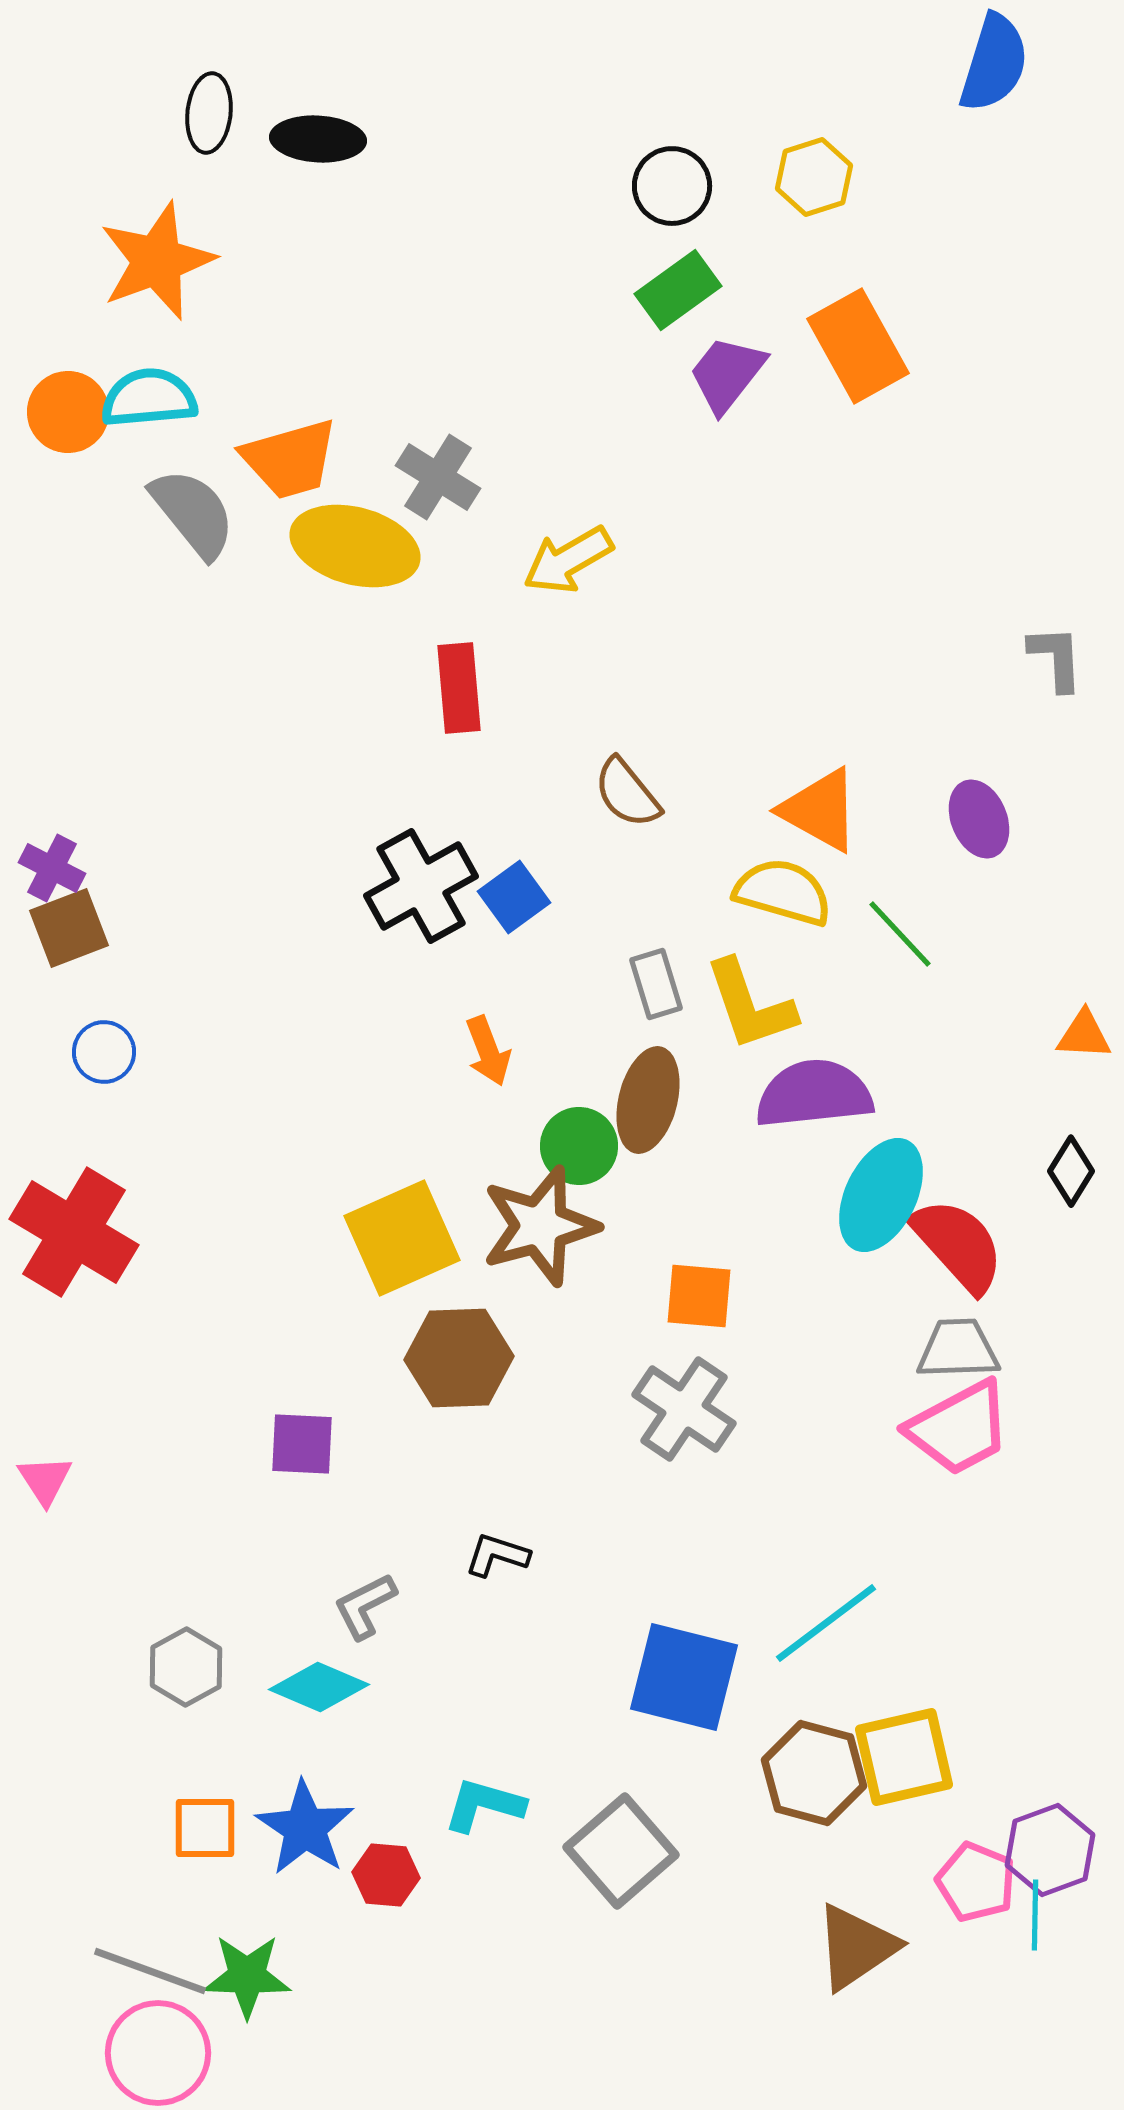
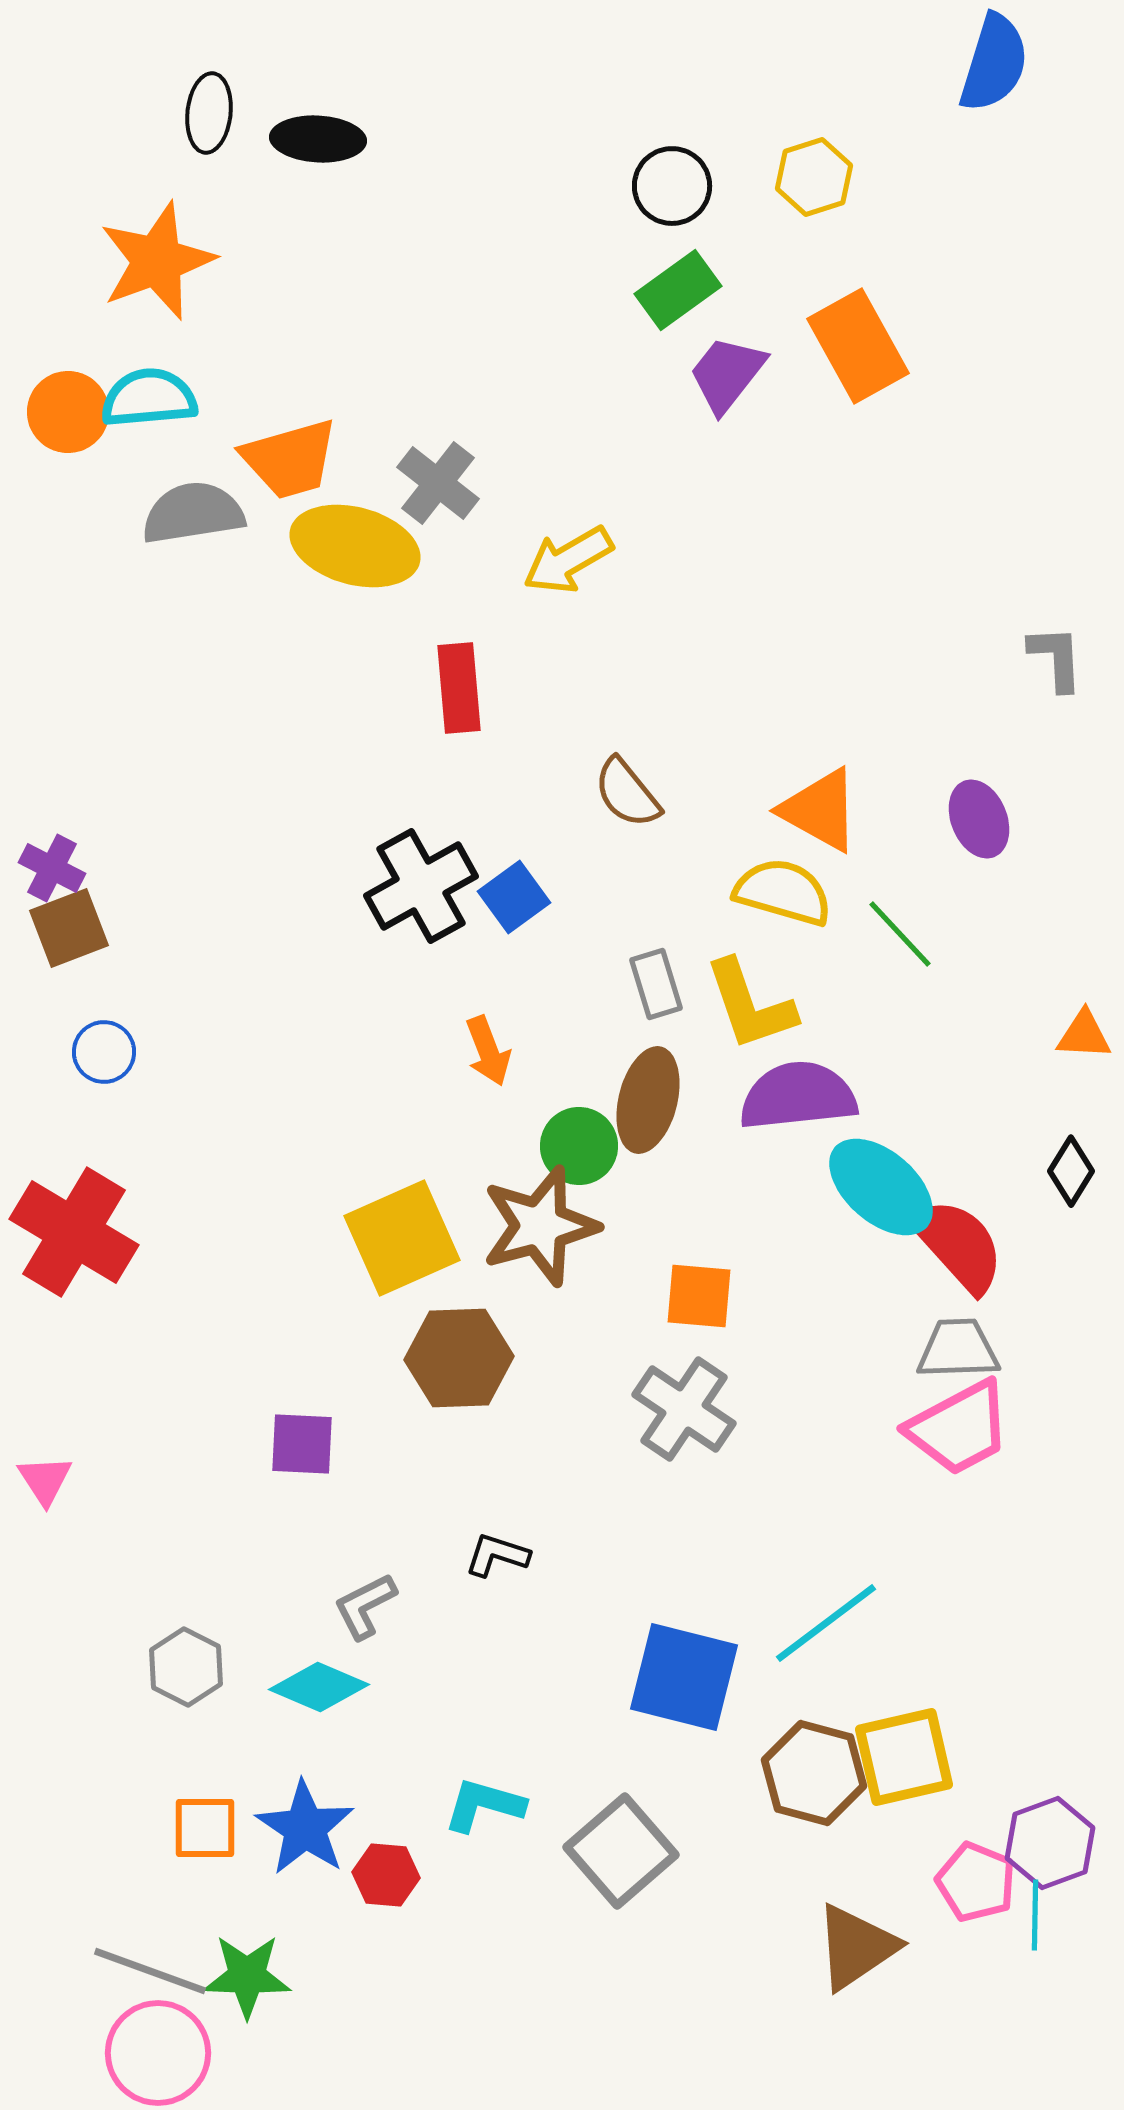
gray cross at (438, 477): moved 6 px down; rotated 6 degrees clockwise
gray semicircle at (193, 513): rotated 60 degrees counterclockwise
purple semicircle at (814, 1094): moved 16 px left, 2 px down
cyan ellipse at (881, 1195): moved 8 px up; rotated 75 degrees counterclockwise
gray hexagon at (186, 1667): rotated 4 degrees counterclockwise
purple hexagon at (1050, 1850): moved 7 px up
